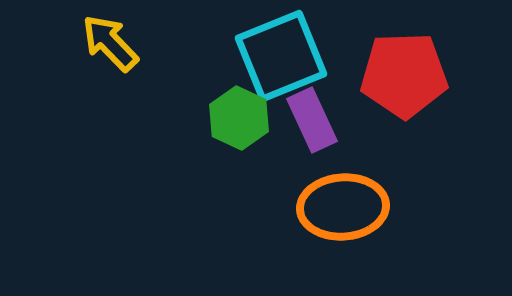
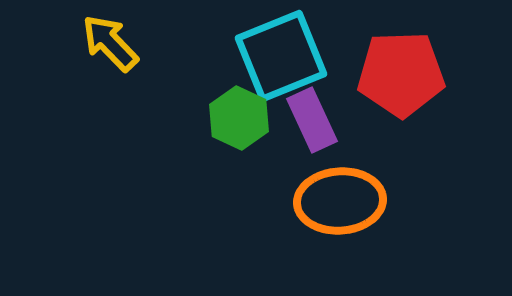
red pentagon: moved 3 px left, 1 px up
orange ellipse: moved 3 px left, 6 px up
